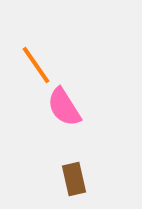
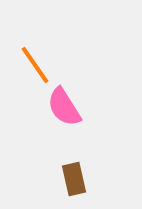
orange line: moved 1 px left
